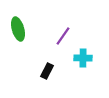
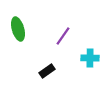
cyan cross: moved 7 px right
black rectangle: rotated 28 degrees clockwise
